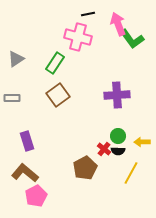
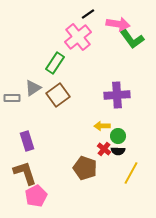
black line: rotated 24 degrees counterclockwise
pink arrow: rotated 120 degrees clockwise
pink cross: rotated 36 degrees clockwise
gray triangle: moved 17 px right, 29 px down
yellow arrow: moved 40 px left, 16 px up
brown pentagon: rotated 25 degrees counterclockwise
brown L-shape: rotated 32 degrees clockwise
